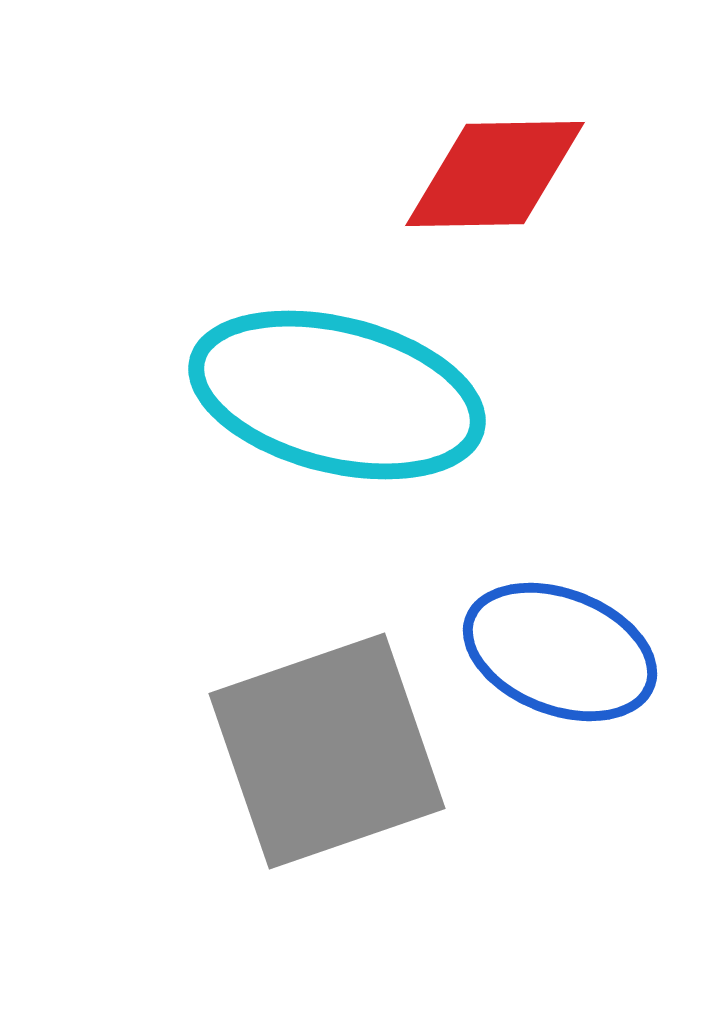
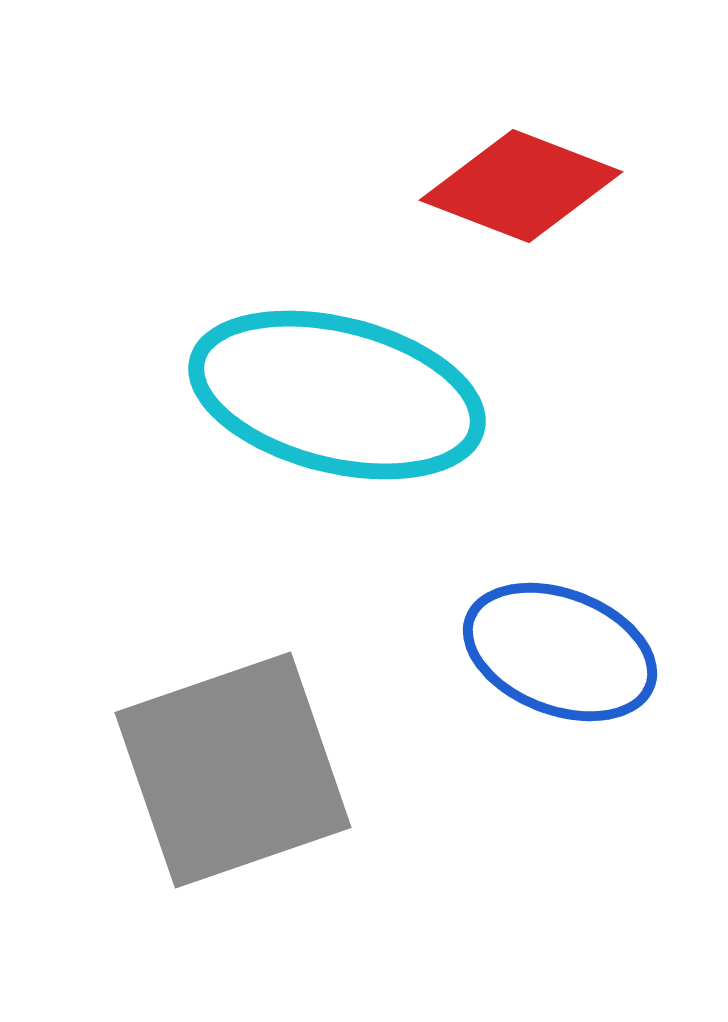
red diamond: moved 26 px right, 12 px down; rotated 22 degrees clockwise
gray square: moved 94 px left, 19 px down
